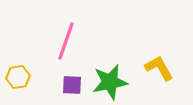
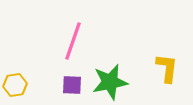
pink line: moved 7 px right
yellow L-shape: moved 8 px right; rotated 36 degrees clockwise
yellow hexagon: moved 3 px left, 8 px down
